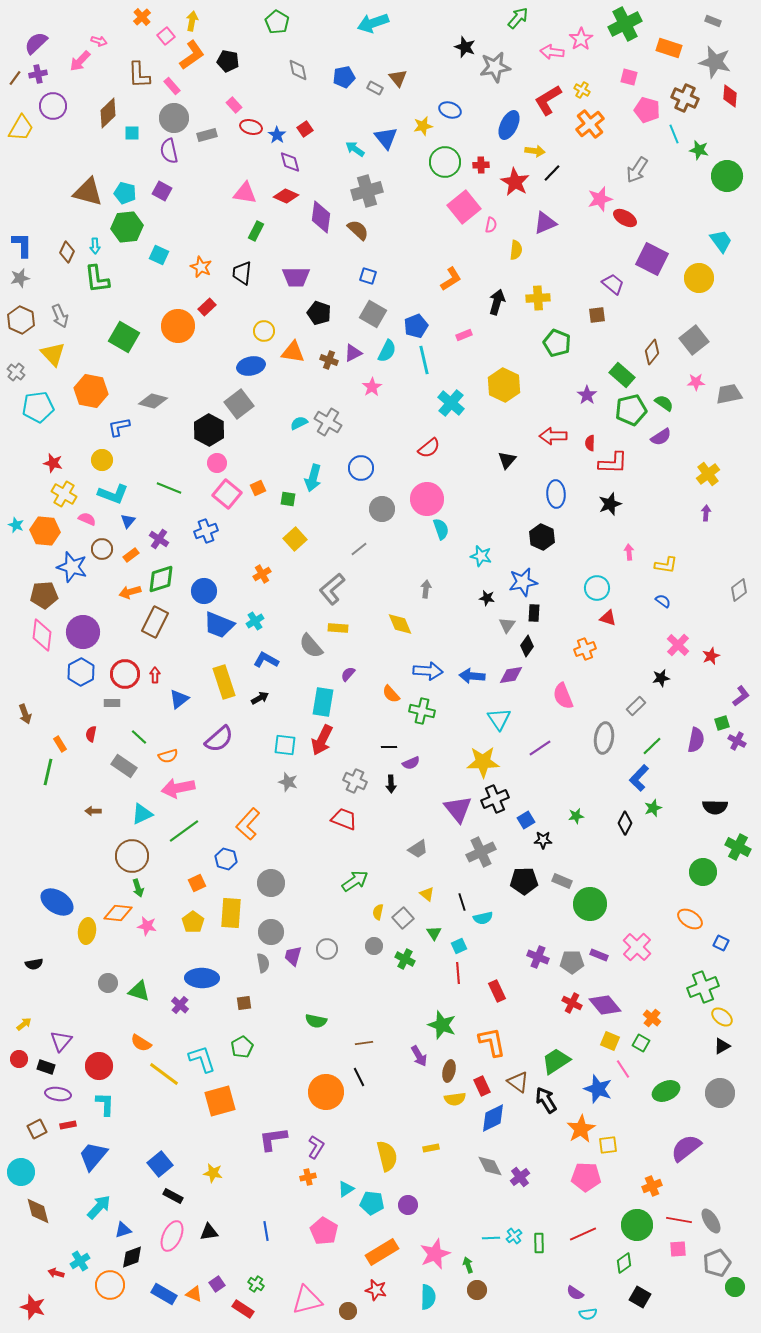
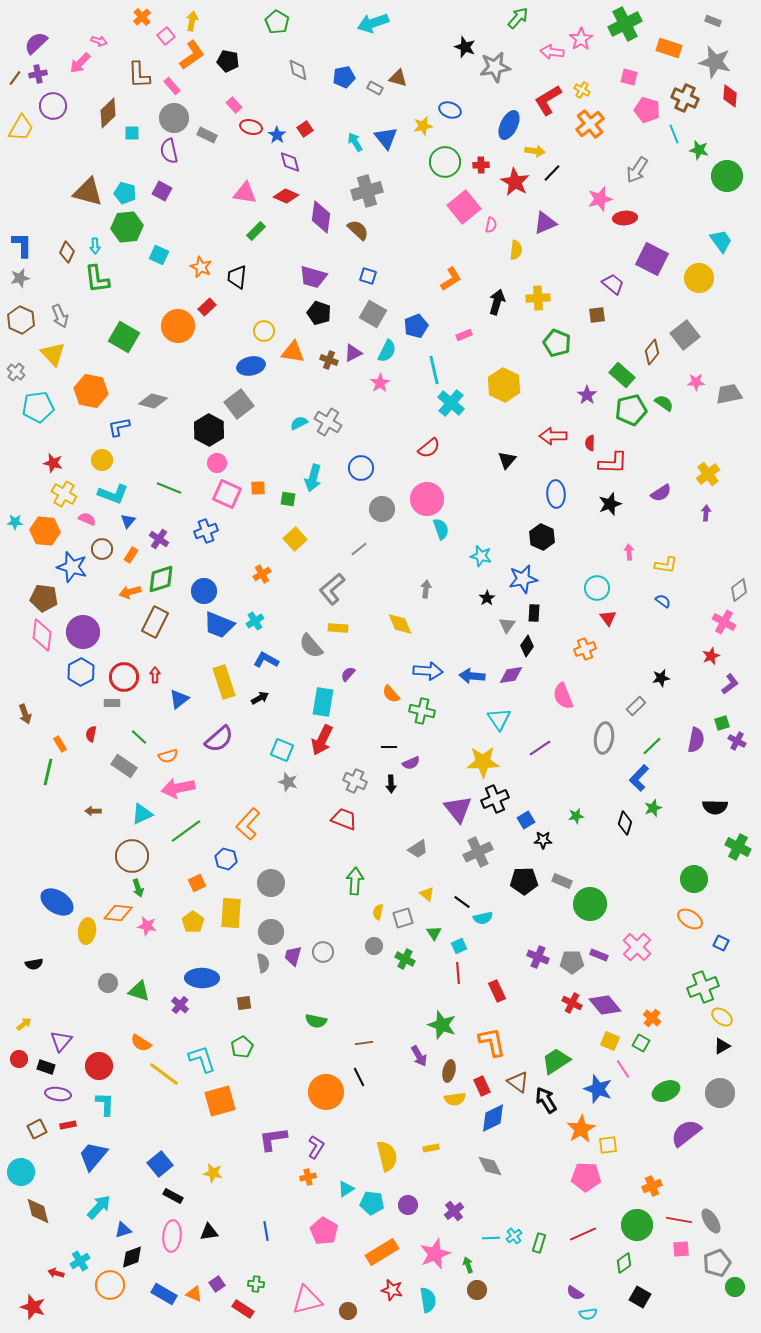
pink arrow at (80, 61): moved 2 px down
brown triangle at (398, 78): rotated 36 degrees counterclockwise
gray rectangle at (207, 135): rotated 42 degrees clockwise
cyan arrow at (355, 149): moved 7 px up; rotated 24 degrees clockwise
red ellipse at (625, 218): rotated 35 degrees counterclockwise
green rectangle at (256, 231): rotated 18 degrees clockwise
black trapezoid at (242, 273): moved 5 px left, 4 px down
purple trapezoid at (296, 277): moved 17 px right; rotated 16 degrees clockwise
gray square at (694, 340): moved 9 px left, 5 px up
cyan line at (424, 360): moved 10 px right, 10 px down
pink star at (372, 387): moved 8 px right, 4 px up
purple semicircle at (661, 437): moved 56 px down
orange square at (258, 488): rotated 21 degrees clockwise
pink square at (227, 494): rotated 16 degrees counterclockwise
cyan star at (16, 525): moved 1 px left, 3 px up; rotated 21 degrees counterclockwise
orange rectangle at (131, 555): rotated 21 degrees counterclockwise
blue star at (523, 582): moved 3 px up
brown pentagon at (44, 595): moved 3 px down; rotated 12 degrees clockwise
black star at (487, 598): rotated 28 degrees clockwise
red triangle at (608, 618): rotated 36 degrees clockwise
pink cross at (678, 645): moved 46 px right, 23 px up; rotated 15 degrees counterclockwise
red circle at (125, 674): moved 1 px left, 3 px down
purple L-shape at (741, 696): moved 11 px left, 12 px up
cyan square at (285, 745): moved 3 px left, 5 px down; rotated 15 degrees clockwise
black diamond at (625, 823): rotated 10 degrees counterclockwise
green line at (184, 831): moved 2 px right
gray cross at (481, 852): moved 3 px left
green circle at (703, 872): moved 9 px left, 7 px down
green arrow at (355, 881): rotated 52 degrees counterclockwise
black line at (462, 902): rotated 36 degrees counterclockwise
gray square at (403, 918): rotated 25 degrees clockwise
gray circle at (327, 949): moved 4 px left, 3 px down
purple semicircle at (686, 1148): moved 15 px up
purple cross at (520, 1177): moved 66 px left, 34 px down
pink ellipse at (172, 1236): rotated 20 degrees counterclockwise
green rectangle at (539, 1243): rotated 18 degrees clockwise
pink square at (678, 1249): moved 3 px right
green cross at (256, 1284): rotated 28 degrees counterclockwise
red star at (376, 1290): moved 16 px right
cyan semicircle at (428, 1297): moved 3 px down; rotated 10 degrees counterclockwise
